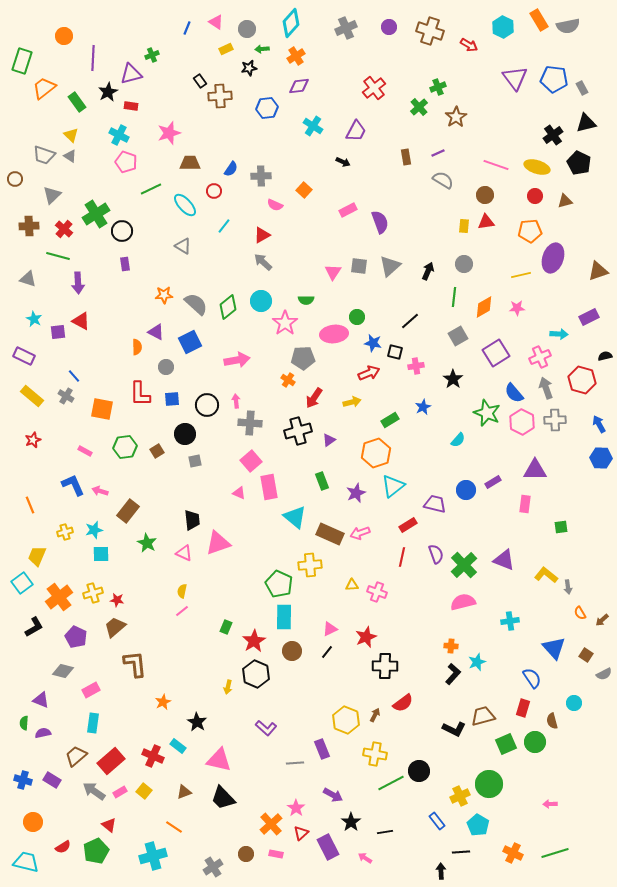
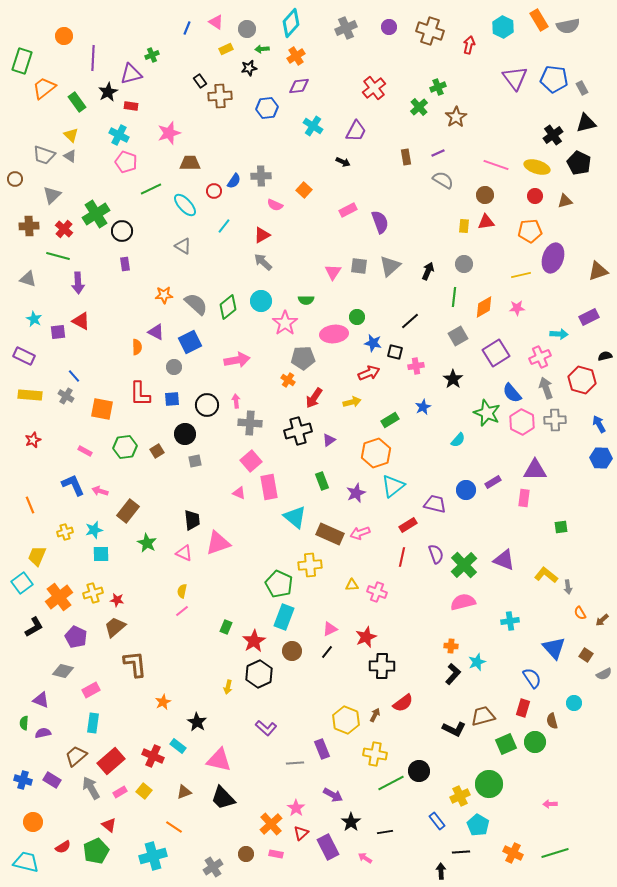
red arrow at (469, 45): rotated 108 degrees counterclockwise
blue semicircle at (231, 169): moved 3 px right, 12 px down
gray circle at (166, 367): moved 8 px right
blue semicircle at (514, 393): moved 2 px left
yellow rectangle at (32, 396): moved 2 px left, 1 px up; rotated 35 degrees counterclockwise
pink rectangle at (525, 504): moved 1 px left, 6 px up
cyan rectangle at (284, 617): rotated 20 degrees clockwise
black cross at (385, 666): moved 3 px left
black hexagon at (256, 674): moved 3 px right; rotated 12 degrees clockwise
gray arrow at (94, 791): moved 3 px left, 3 px up; rotated 25 degrees clockwise
